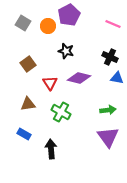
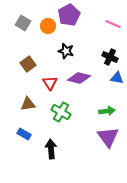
green arrow: moved 1 px left, 1 px down
